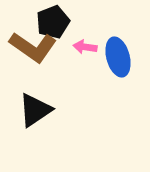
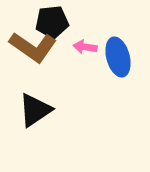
black pentagon: moved 1 px left; rotated 16 degrees clockwise
